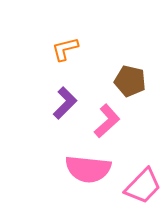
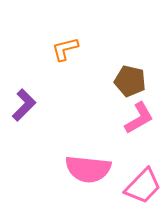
purple L-shape: moved 41 px left, 2 px down
pink L-shape: moved 32 px right, 3 px up; rotated 12 degrees clockwise
